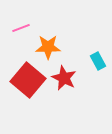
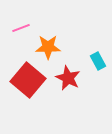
red star: moved 4 px right
